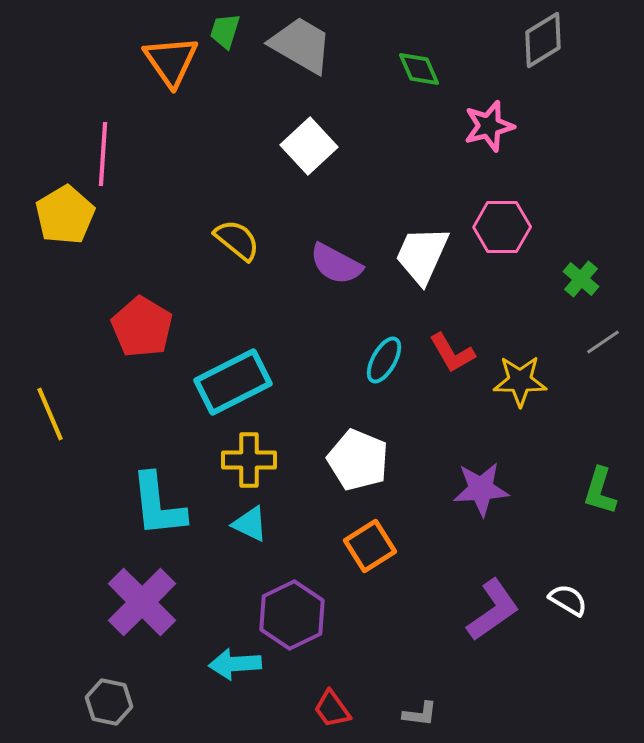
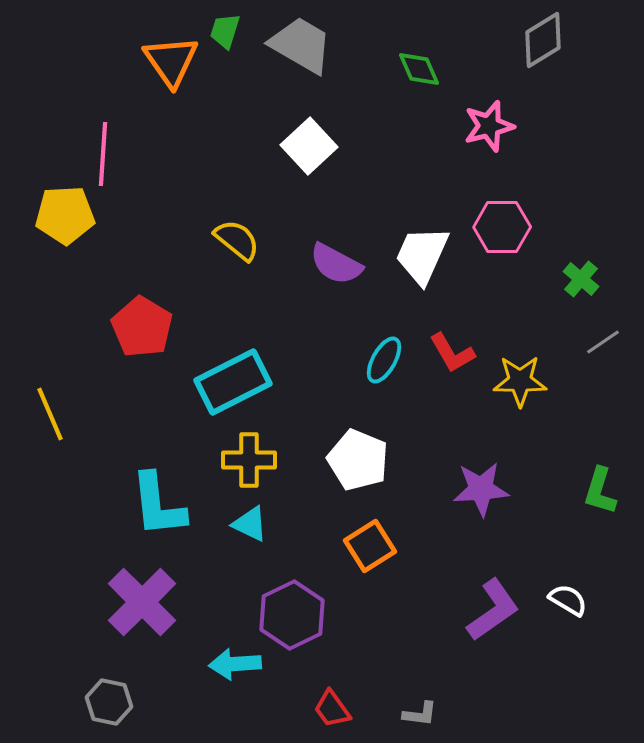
yellow pentagon: rotated 28 degrees clockwise
